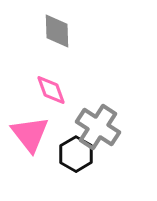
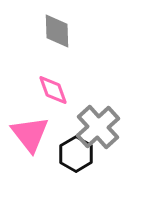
pink diamond: moved 2 px right
gray cross: rotated 15 degrees clockwise
